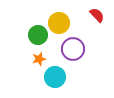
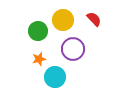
red semicircle: moved 3 px left, 4 px down
yellow circle: moved 4 px right, 3 px up
green circle: moved 4 px up
